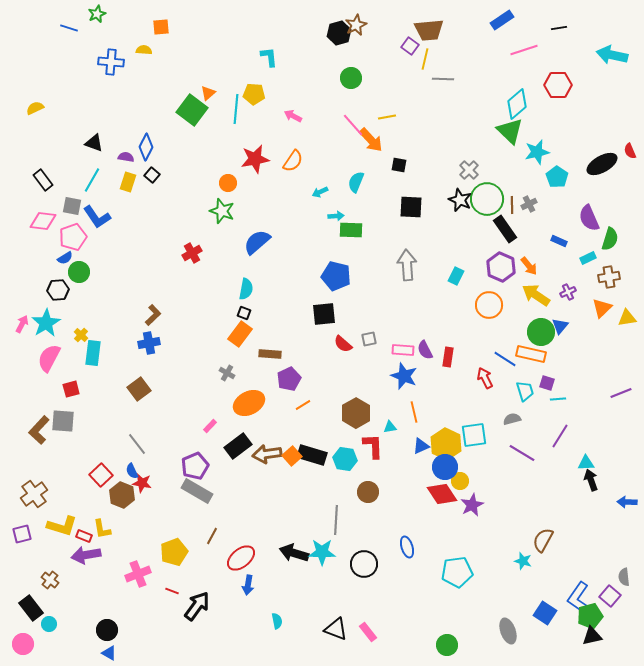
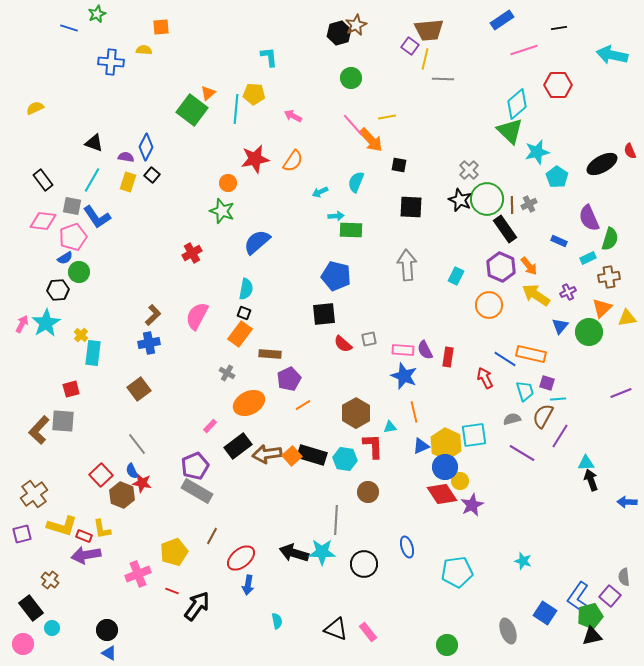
green circle at (541, 332): moved 48 px right
pink semicircle at (49, 358): moved 148 px right, 42 px up
brown semicircle at (543, 540): moved 124 px up
cyan circle at (49, 624): moved 3 px right, 4 px down
